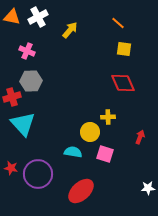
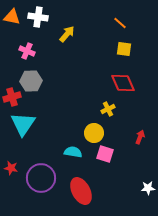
white cross: rotated 36 degrees clockwise
orange line: moved 2 px right
yellow arrow: moved 3 px left, 4 px down
yellow cross: moved 8 px up; rotated 24 degrees counterclockwise
cyan triangle: rotated 16 degrees clockwise
yellow circle: moved 4 px right, 1 px down
purple circle: moved 3 px right, 4 px down
red ellipse: rotated 76 degrees counterclockwise
